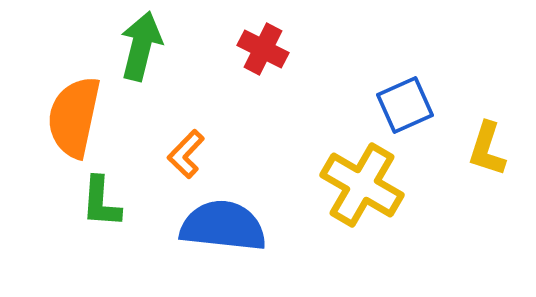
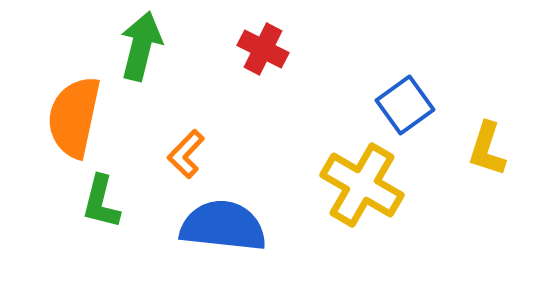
blue square: rotated 12 degrees counterclockwise
green L-shape: rotated 10 degrees clockwise
